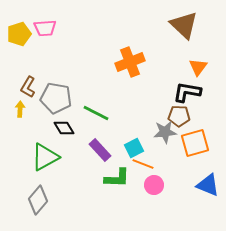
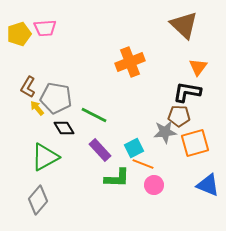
yellow arrow: moved 17 px right, 1 px up; rotated 42 degrees counterclockwise
green line: moved 2 px left, 2 px down
